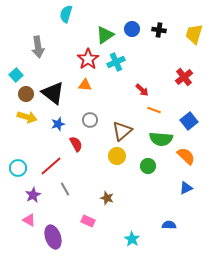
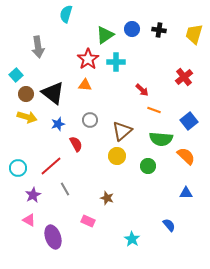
cyan cross: rotated 24 degrees clockwise
blue triangle: moved 5 px down; rotated 24 degrees clockwise
blue semicircle: rotated 48 degrees clockwise
